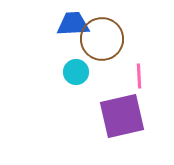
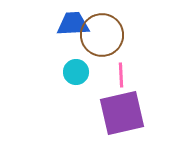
brown circle: moved 4 px up
pink line: moved 18 px left, 1 px up
purple square: moved 3 px up
